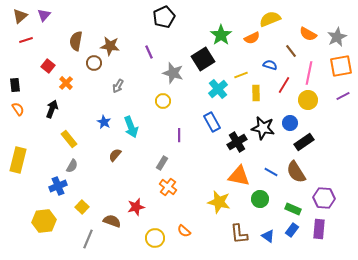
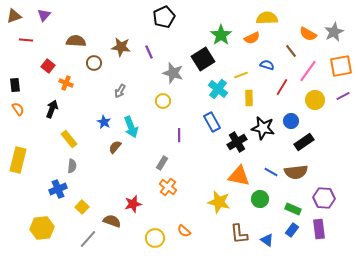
brown triangle at (20, 16): moved 6 px left; rotated 21 degrees clockwise
yellow semicircle at (270, 19): moved 3 px left, 1 px up; rotated 20 degrees clockwise
gray star at (337, 37): moved 3 px left, 5 px up
red line at (26, 40): rotated 24 degrees clockwise
brown semicircle at (76, 41): rotated 84 degrees clockwise
brown star at (110, 46): moved 11 px right, 1 px down
blue semicircle at (270, 65): moved 3 px left
pink line at (309, 73): moved 1 px left, 2 px up; rotated 25 degrees clockwise
orange cross at (66, 83): rotated 24 degrees counterclockwise
red line at (284, 85): moved 2 px left, 2 px down
gray arrow at (118, 86): moved 2 px right, 5 px down
cyan cross at (218, 89): rotated 12 degrees counterclockwise
yellow rectangle at (256, 93): moved 7 px left, 5 px down
yellow circle at (308, 100): moved 7 px right
blue circle at (290, 123): moved 1 px right, 2 px up
brown semicircle at (115, 155): moved 8 px up
gray semicircle at (72, 166): rotated 24 degrees counterclockwise
brown semicircle at (296, 172): rotated 65 degrees counterclockwise
blue cross at (58, 186): moved 3 px down
red star at (136, 207): moved 3 px left, 3 px up
yellow hexagon at (44, 221): moved 2 px left, 7 px down
purple rectangle at (319, 229): rotated 12 degrees counterclockwise
blue triangle at (268, 236): moved 1 px left, 4 px down
gray line at (88, 239): rotated 18 degrees clockwise
